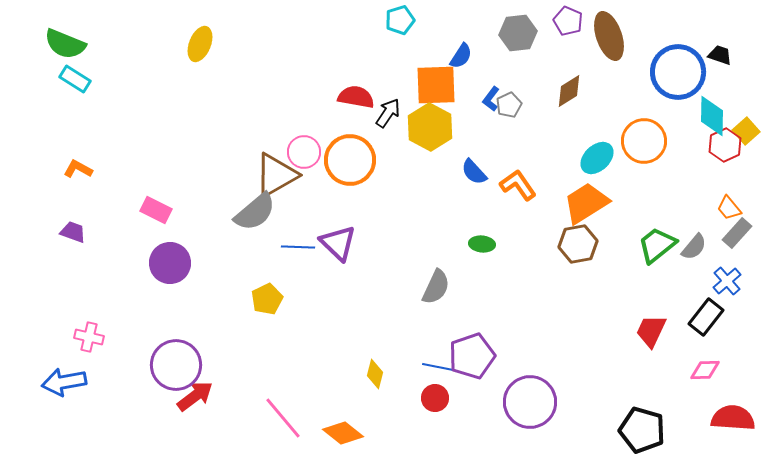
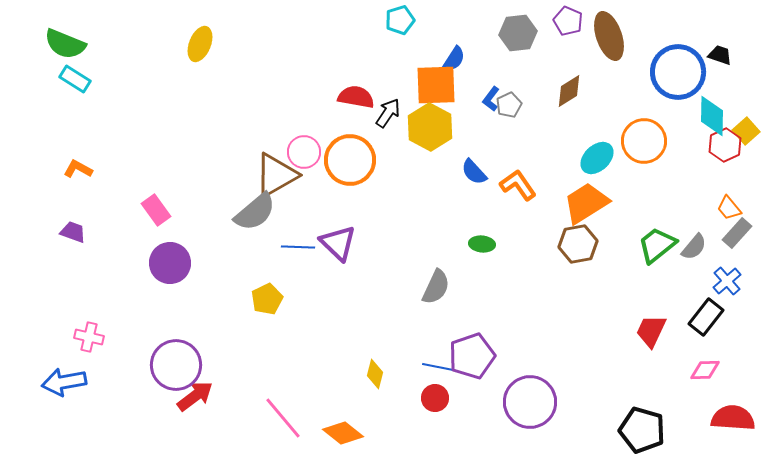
blue semicircle at (461, 56): moved 7 px left, 3 px down
pink rectangle at (156, 210): rotated 28 degrees clockwise
